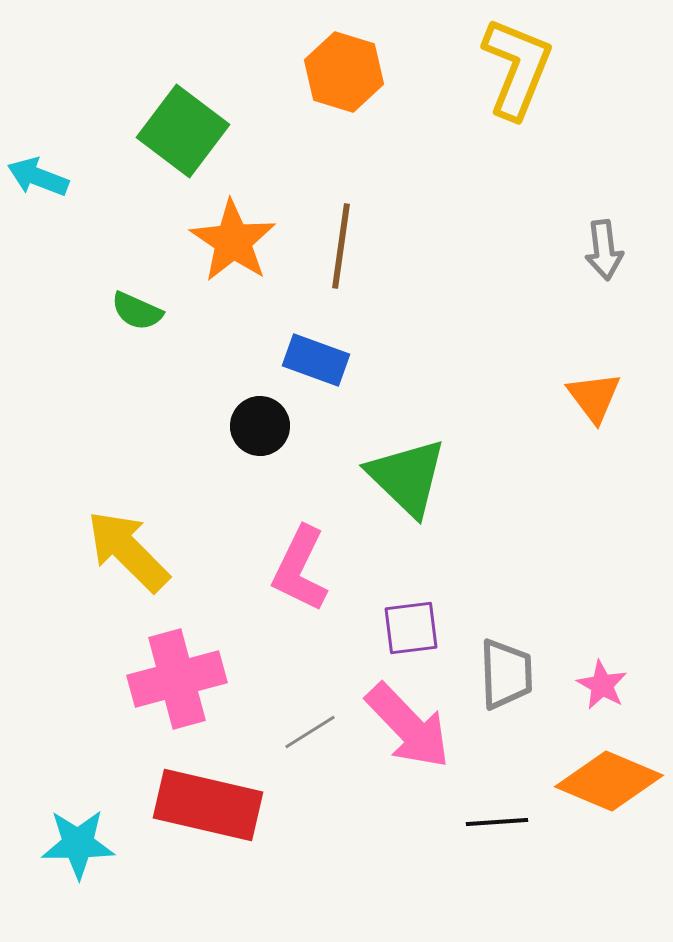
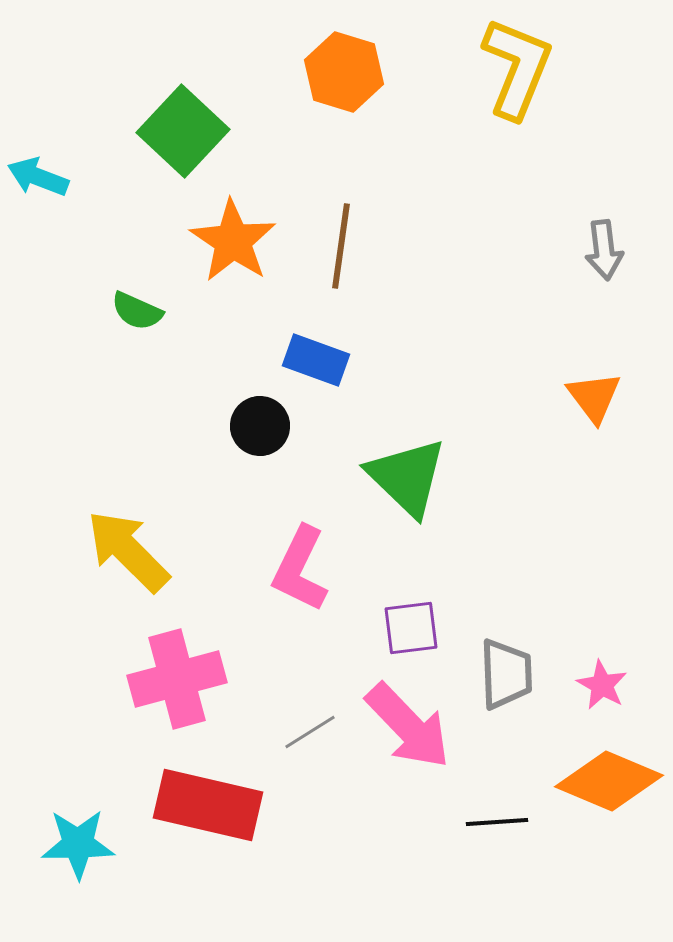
green square: rotated 6 degrees clockwise
